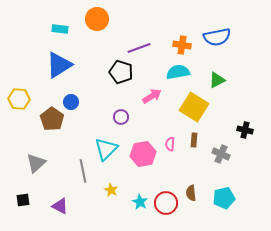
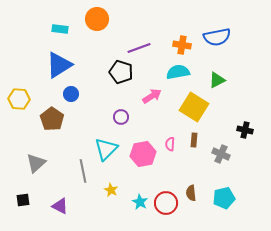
blue circle: moved 8 px up
